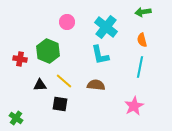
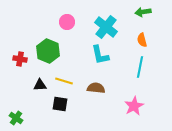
yellow line: rotated 24 degrees counterclockwise
brown semicircle: moved 3 px down
